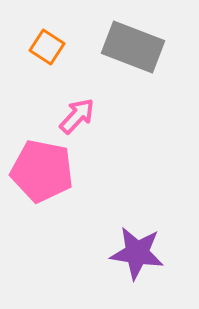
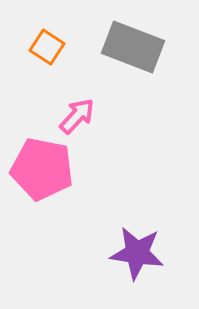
pink pentagon: moved 2 px up
